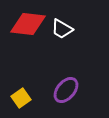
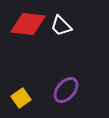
white trapezoid: moved 1 px left, 3 px up; rotated 15 degrees clockwise
